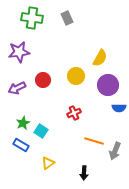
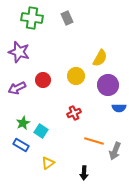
purple star: rotated 25 degrees clockwise
